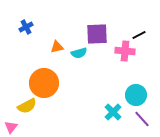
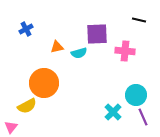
blue cross: moved 2 px down
black line: moved 15 px up; rotated 40 degrees clockwise
purple line: moved 1 px right, 2 px up; rotated 18 degrees clockwise
